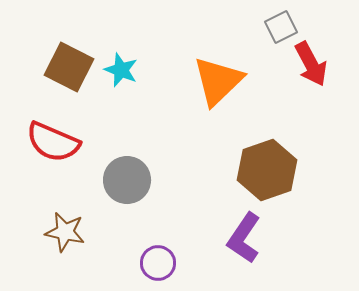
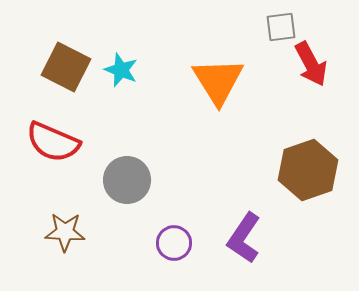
gray square: rotated 20 degrees clockwise
brown square: moved 3 px left
orange triangle: rotated 18 degrees counterclockwise
brown hexagon: moved 41 px right
brown star: rotated 9 degrees counterclockwise
purple circle: moved 16 px right, 20 px up
